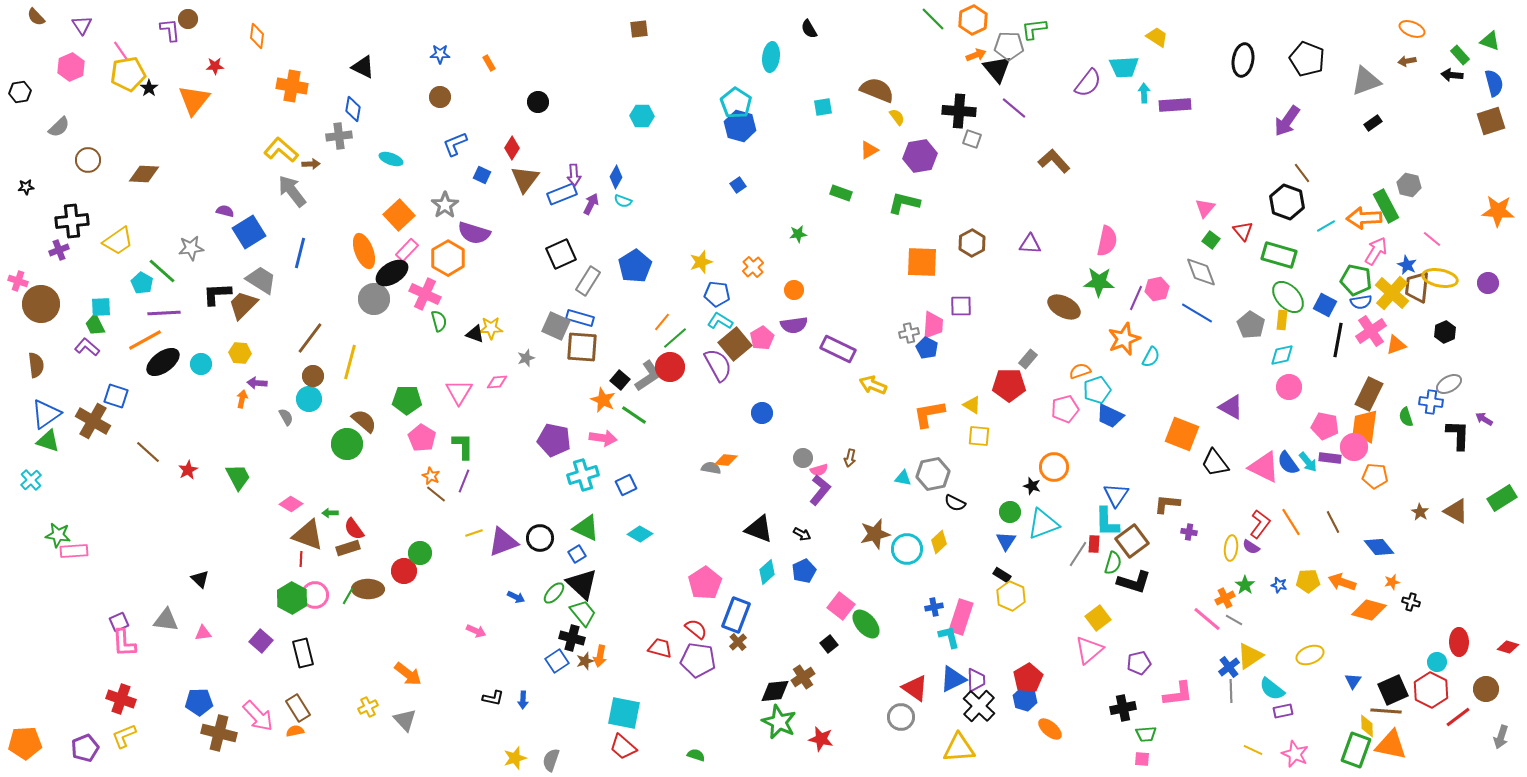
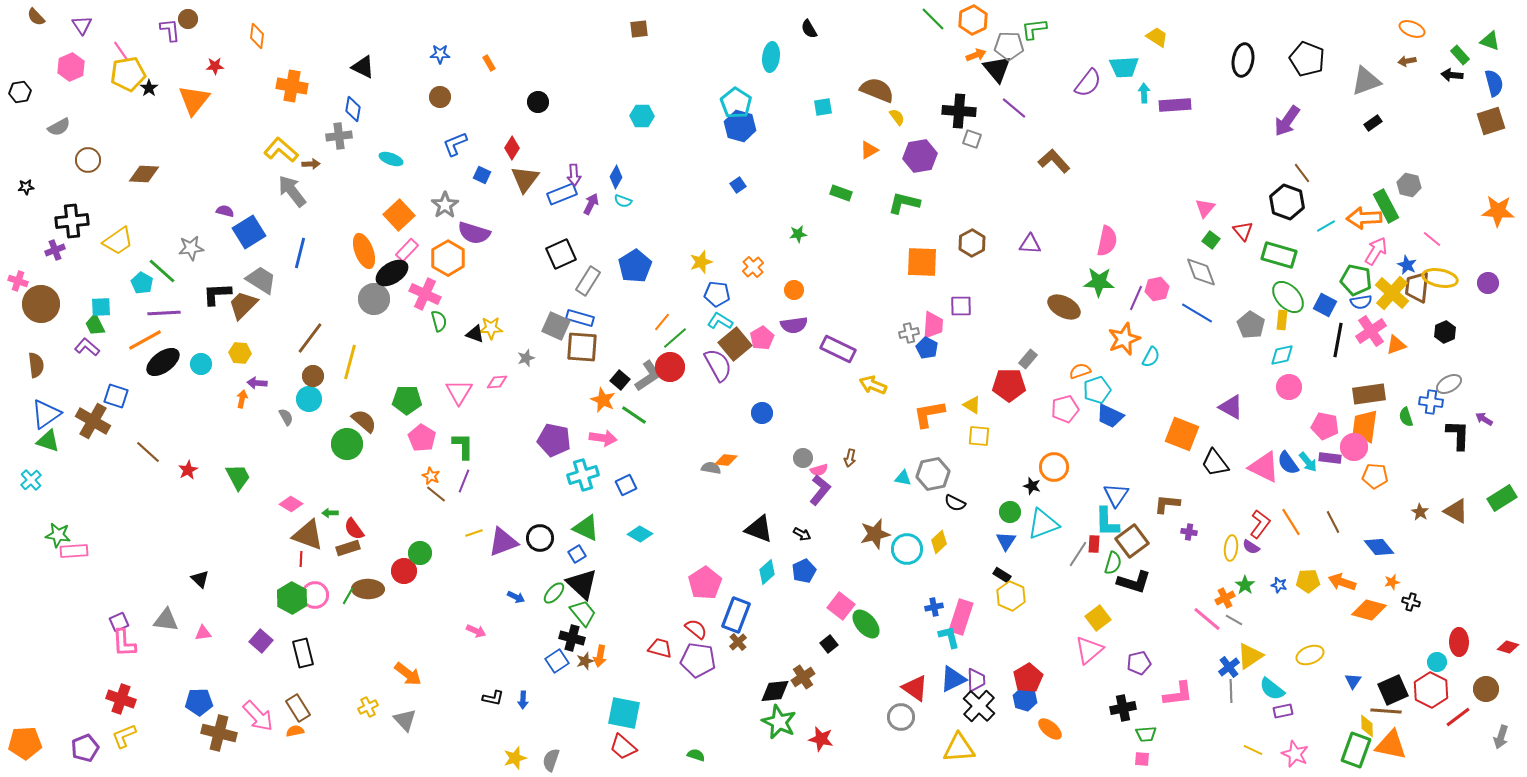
gray semicircle at (59, 127): rotated 15 degrees clockwise
purple cross at (59, 250): moved 4 px left
brown rectangle at (1369, 394): rotated 56 degrees clockwise
